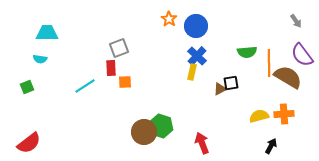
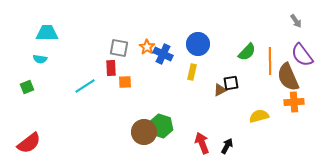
orange star: moved 22 px left, 28 px down
blue circle: moved 2 px right, 18 px down
gray square: rotated 30 degrees clockwise
green semicircle: rotated 42 degrees counterclockwise
blue cross: moved 34 px left, 2 px up; rotated 18 degrees counterclockwise
orange line: moved 1 px right, 2 px up
brown semicircle: rotated 144 degrees counterclockwise
brown triangle: moved 1 px down
orange cross: moved 10 px right, 12 px up
black arrow: moved 44 px left
